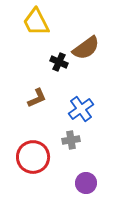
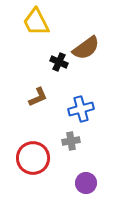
brown L-shape: moved 1 px right, 1 px up
blue cross: rotated 20 degrees clockwise
gray cross: moved 1 px down
red circle: moved 1 px down
